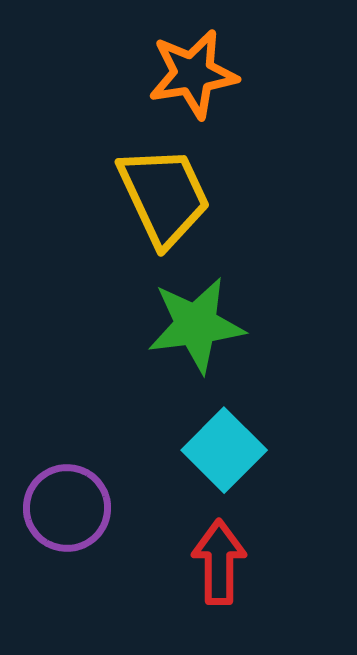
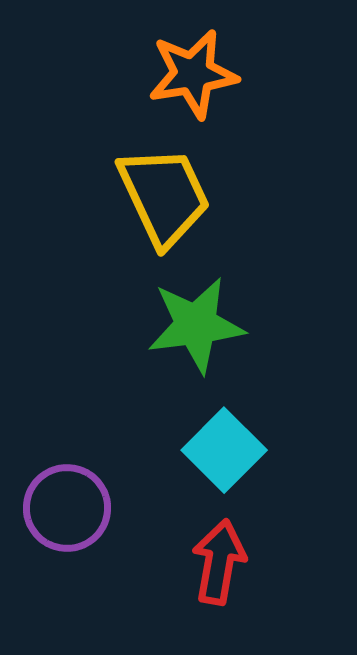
red arrow: rotated 10 degrees clockwise
